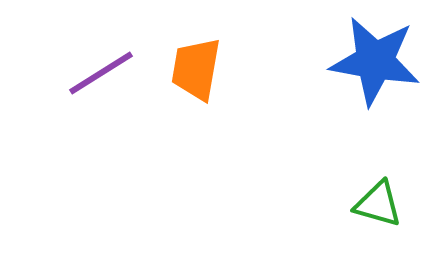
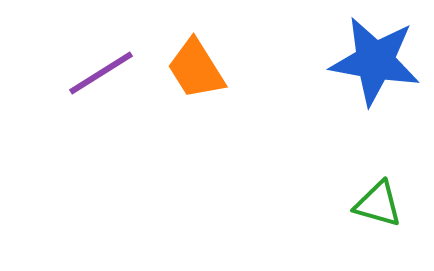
orange trapezoid: rotated 42 degrees counterclockwise
